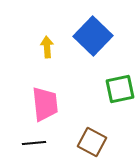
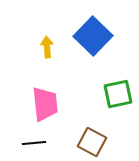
green square: moved 2 px left, 5 px down
